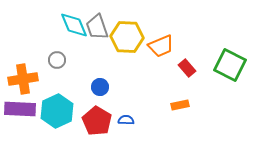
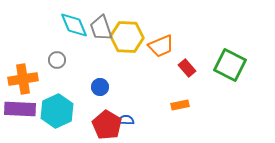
gray trapezoid: moved 4 px right, 1 px down
red pentagon: moved 10 px right, 4 px down
